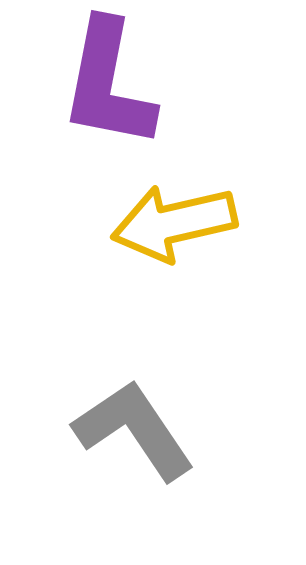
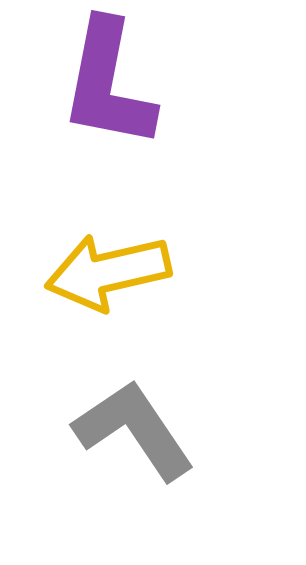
yellow arrow: moved 66 px left, 49 px down
